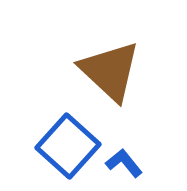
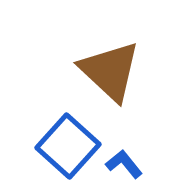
blue L-shape: moved 1 px down
